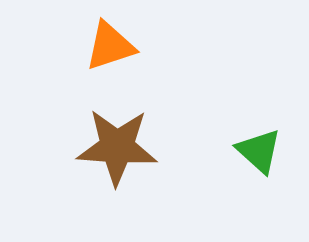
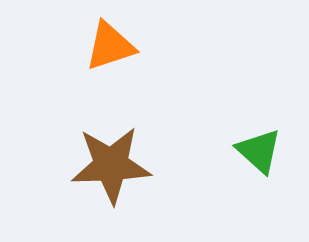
brown star: moved 6 px left, 18 px down; rotated 6 degrees counterclockwise
